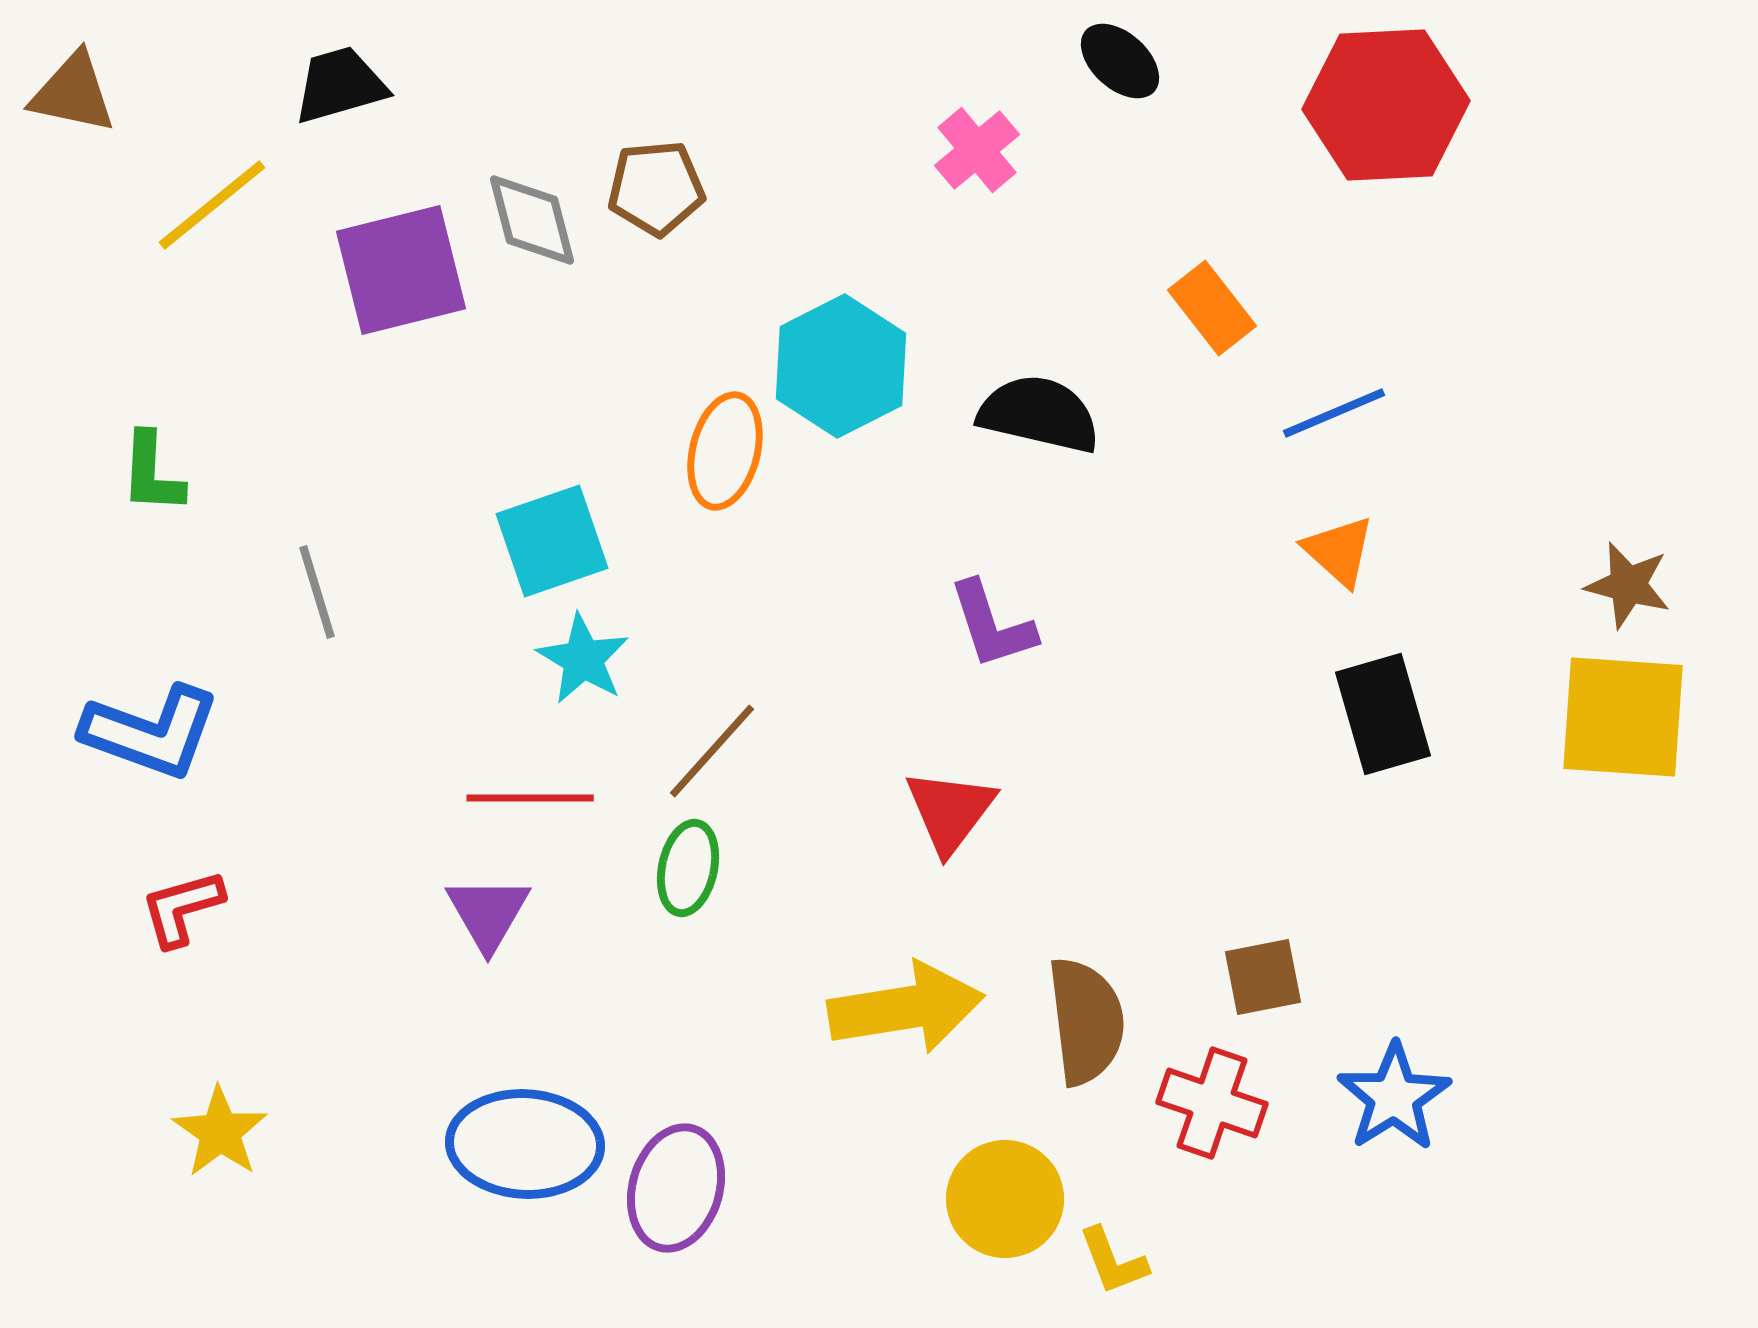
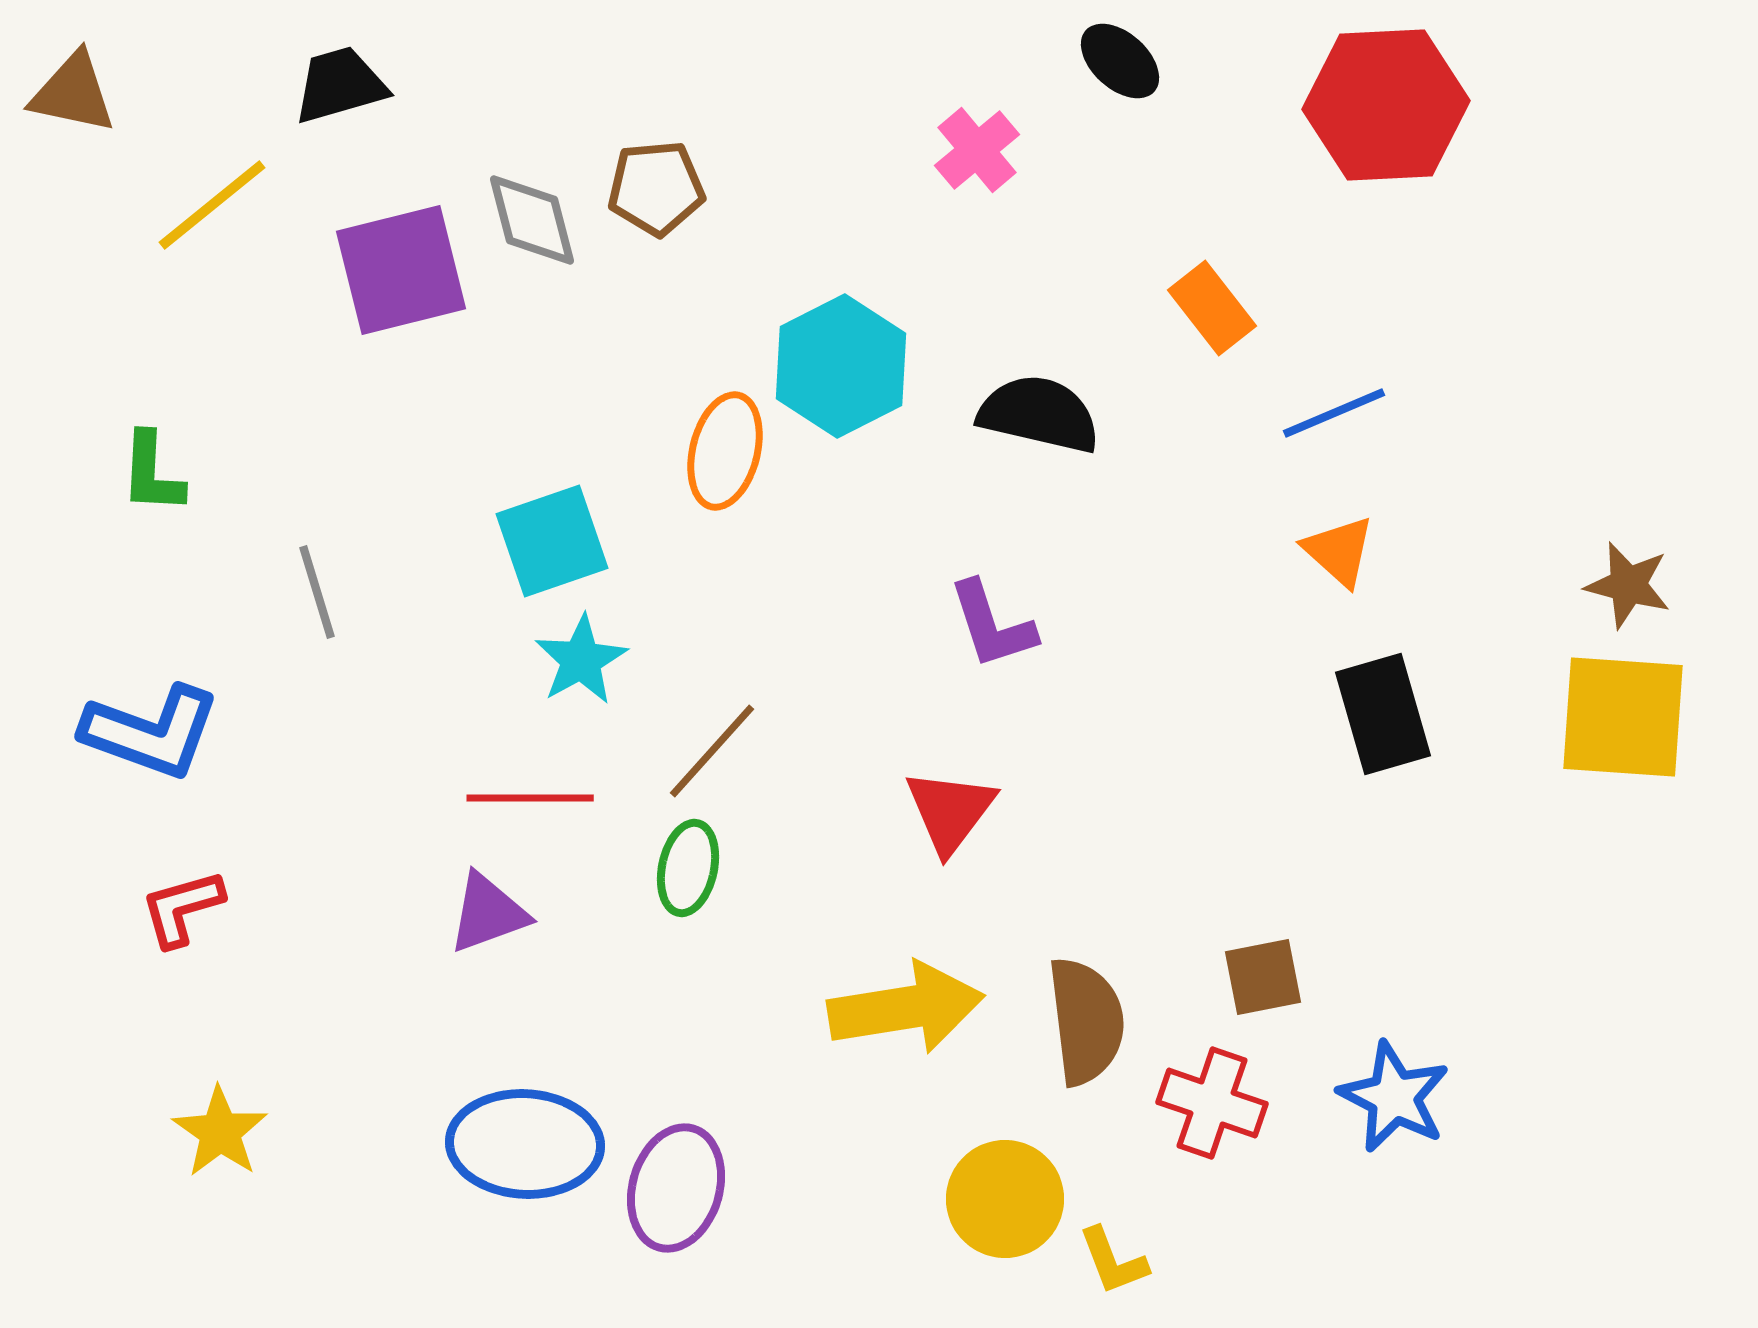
cyan star: moved 2 px left, 1 px down; rotated 12 degrees clockwise
purple triangle: rotated 40 degrees clockwise
blue star: rotated 13 degrees counterclockwise
